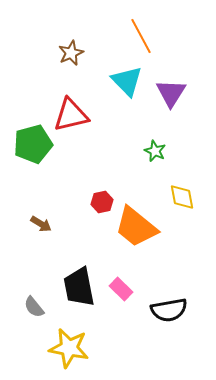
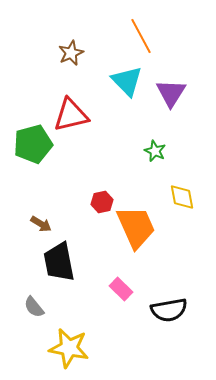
orange trapezoid: rotated 153 degrees counterclockwise
black trapezoid: moved 20 px left, 25 px up
